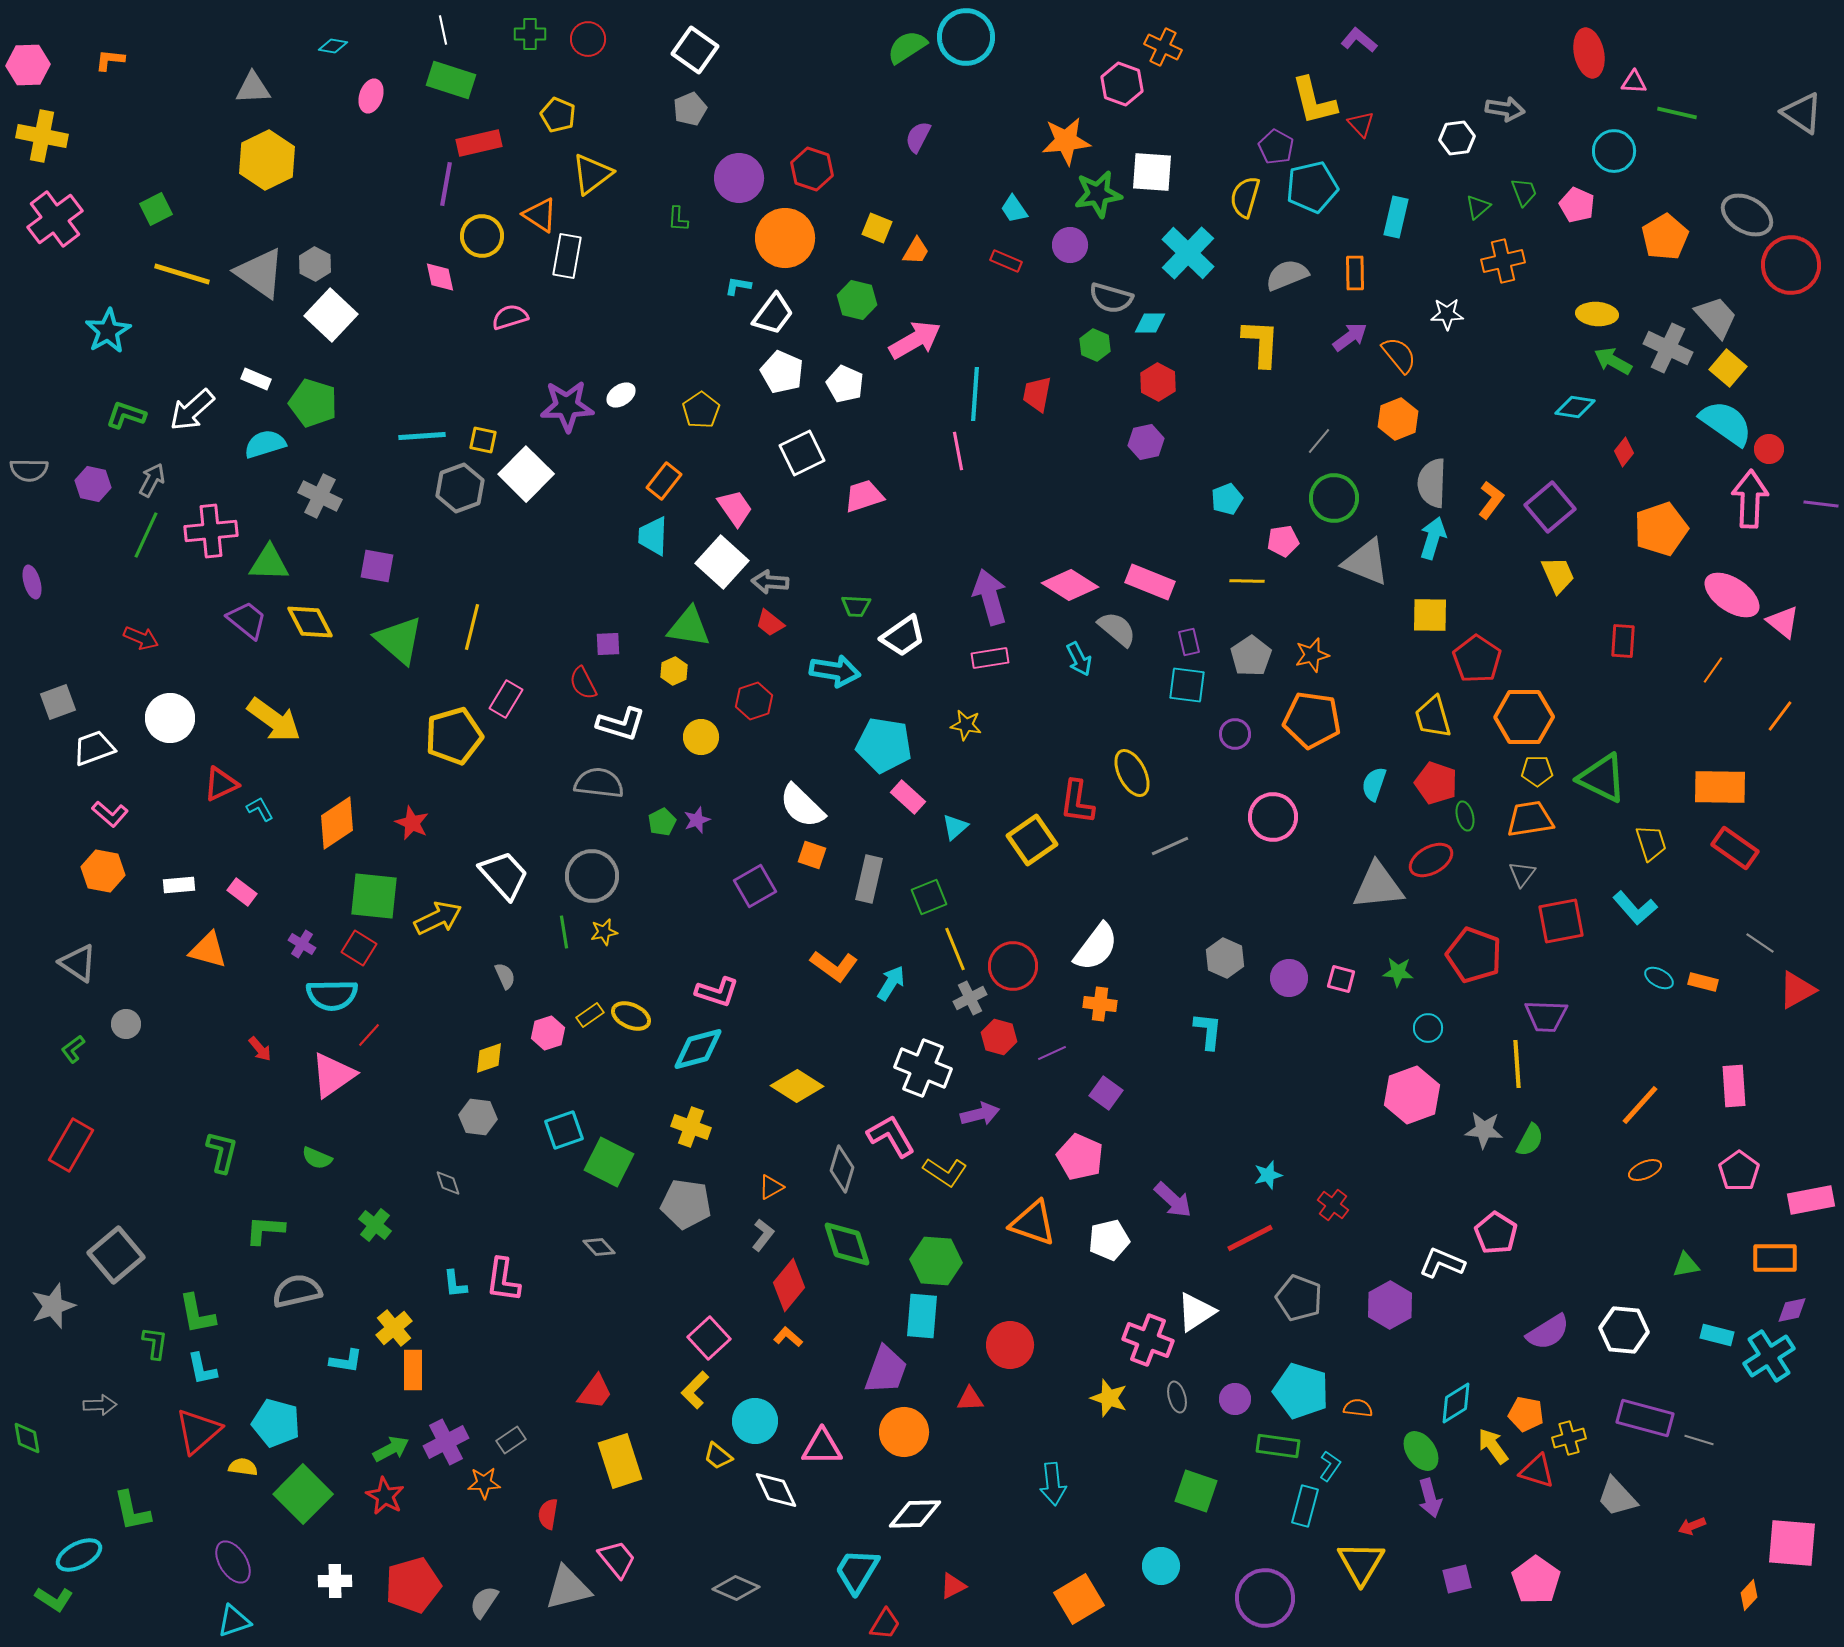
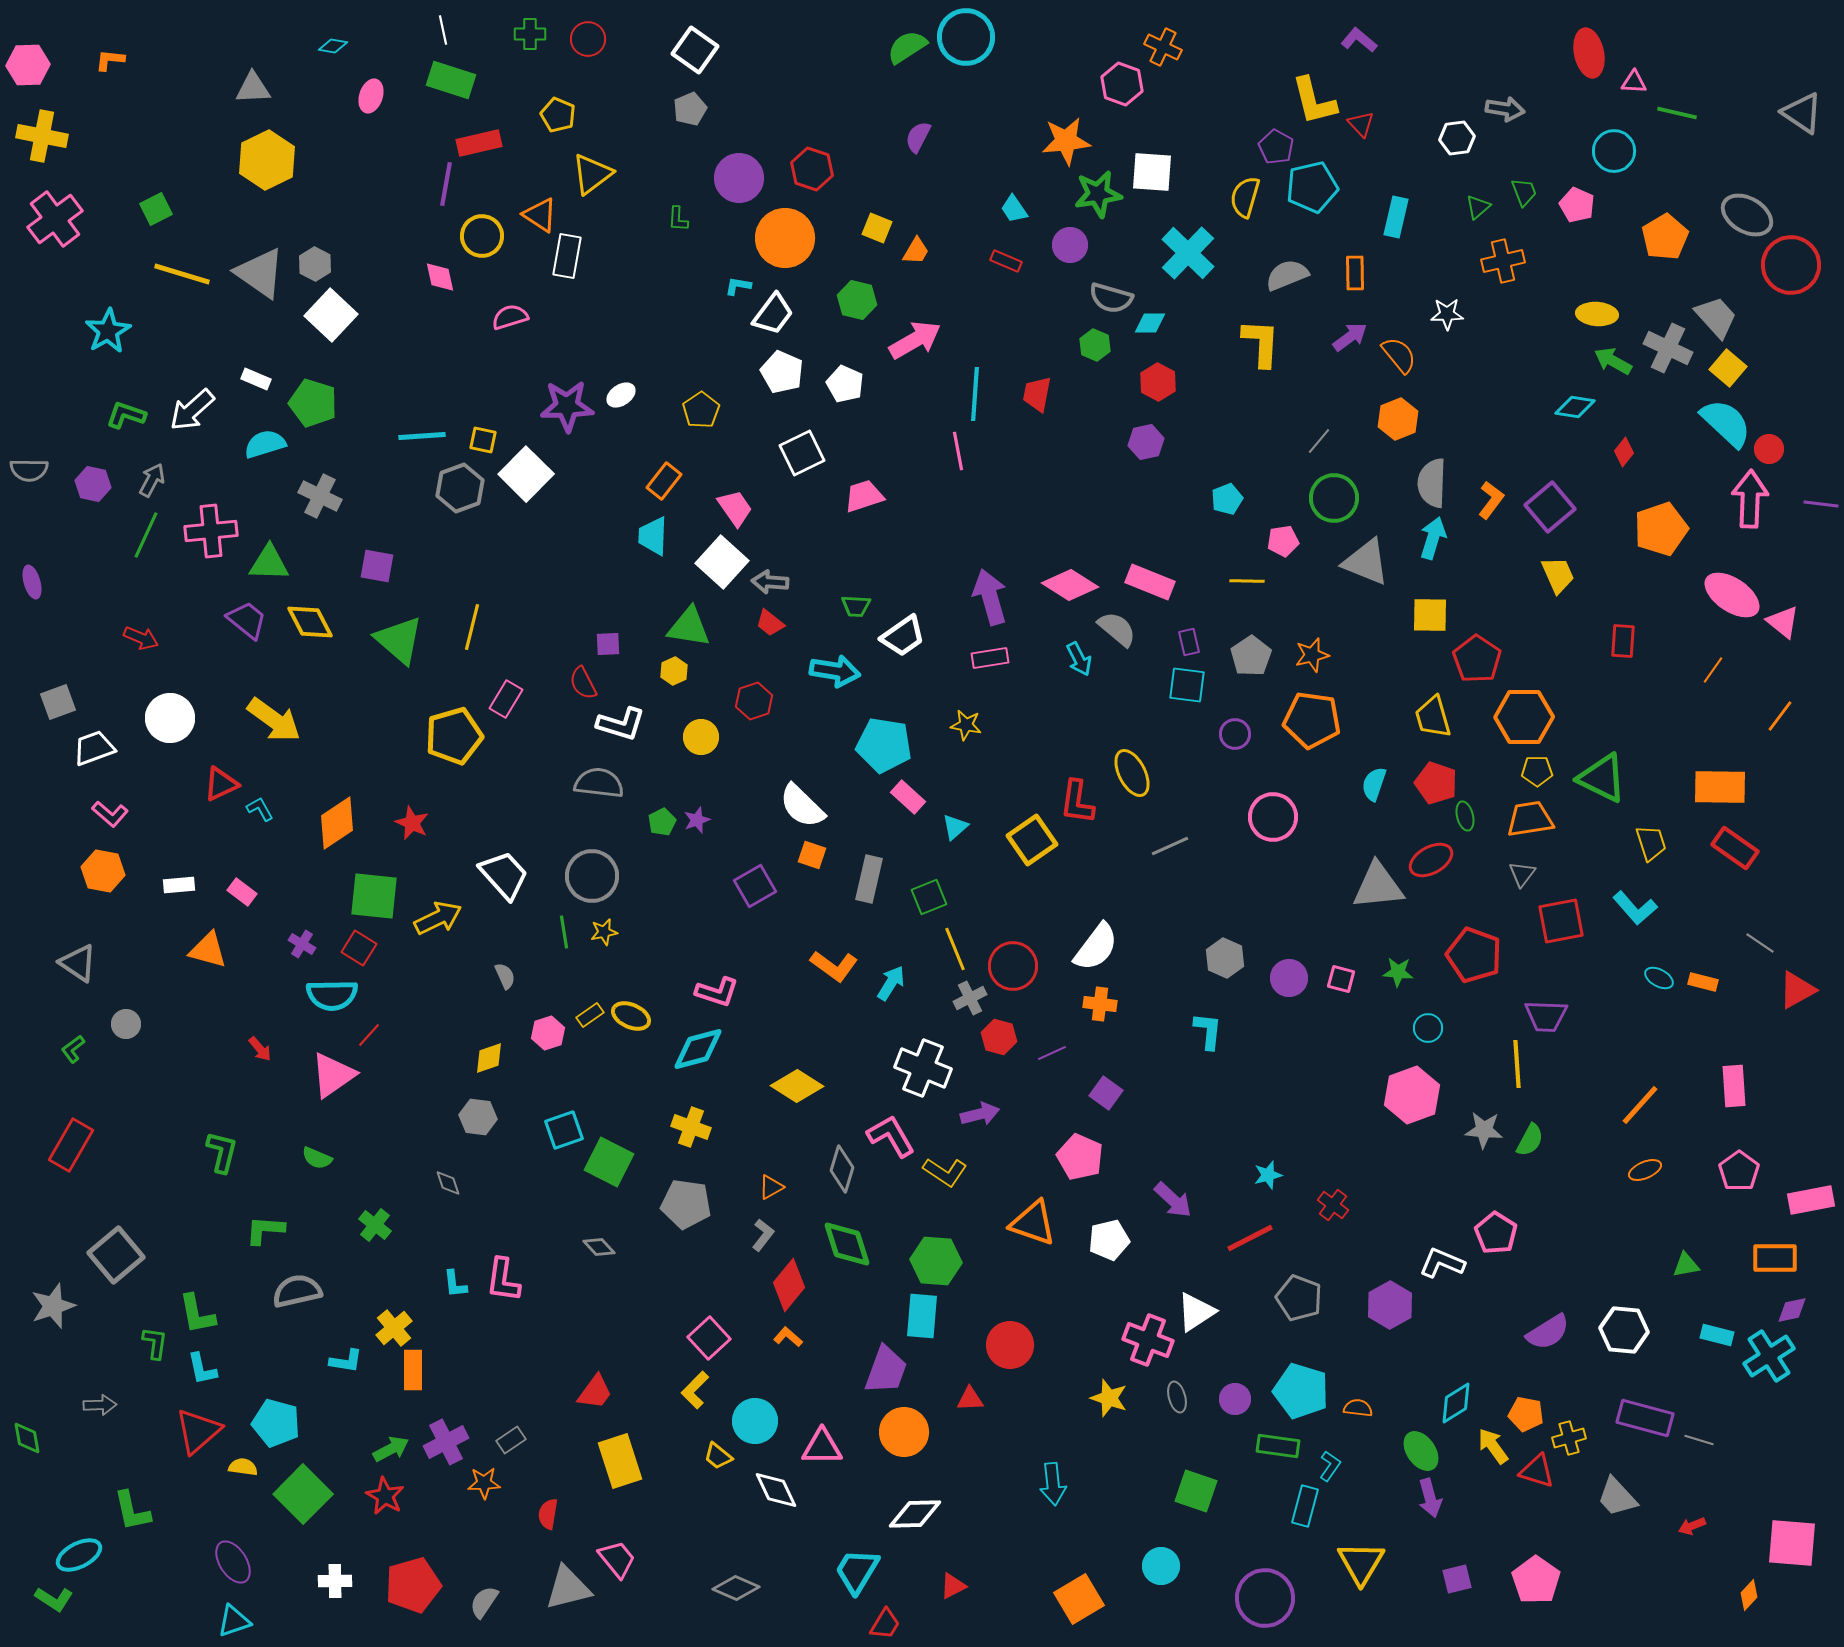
cyan semicircle at (1726, 423): rotated 8 degrees clockwise
